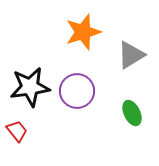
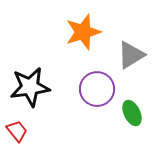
purple circle: moved 20 px right, 2 px up
